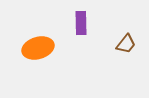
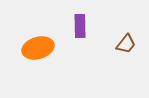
purple rectangle: moved 1 px left, 3 px down
